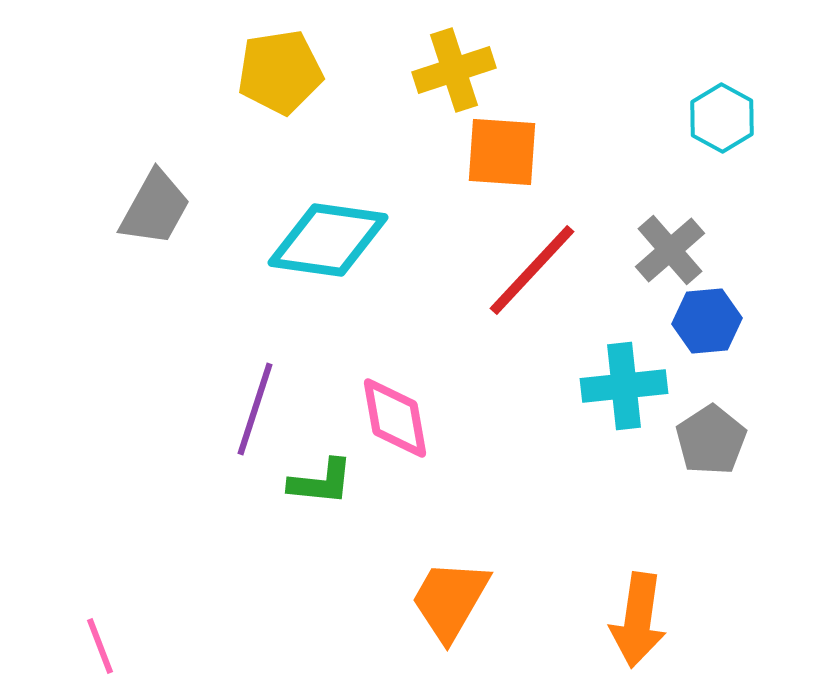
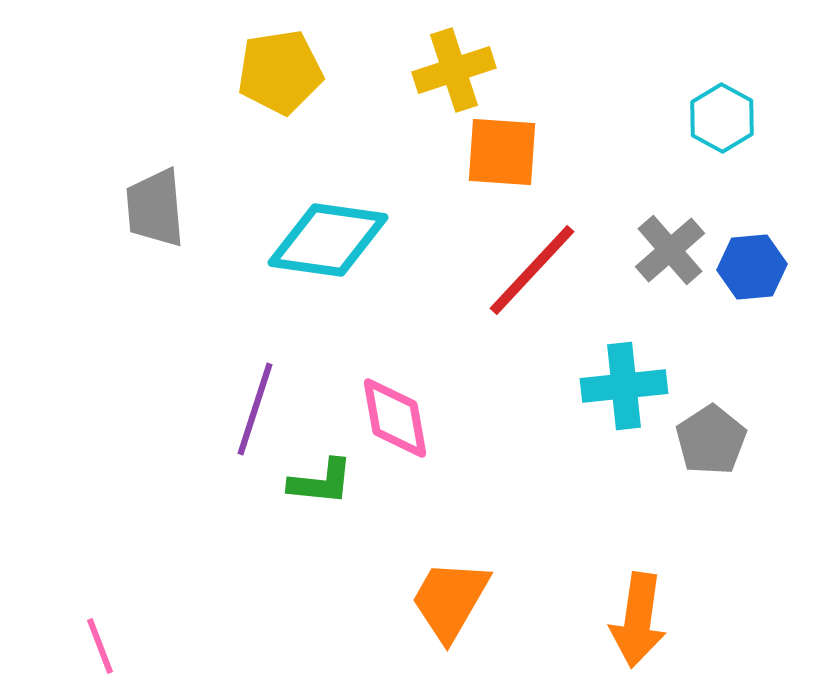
gray trapezoid: rotated 146 degrees clockwise
blue hexagon: moved 45 px right, 54 px up
